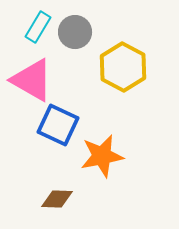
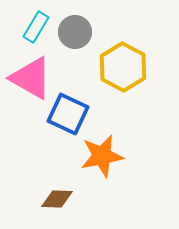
cyan rectangle: moved 2 px left
pink triangle: moved 1 px left, 2 px up
blue square: moved 10 px right, 11 px up
